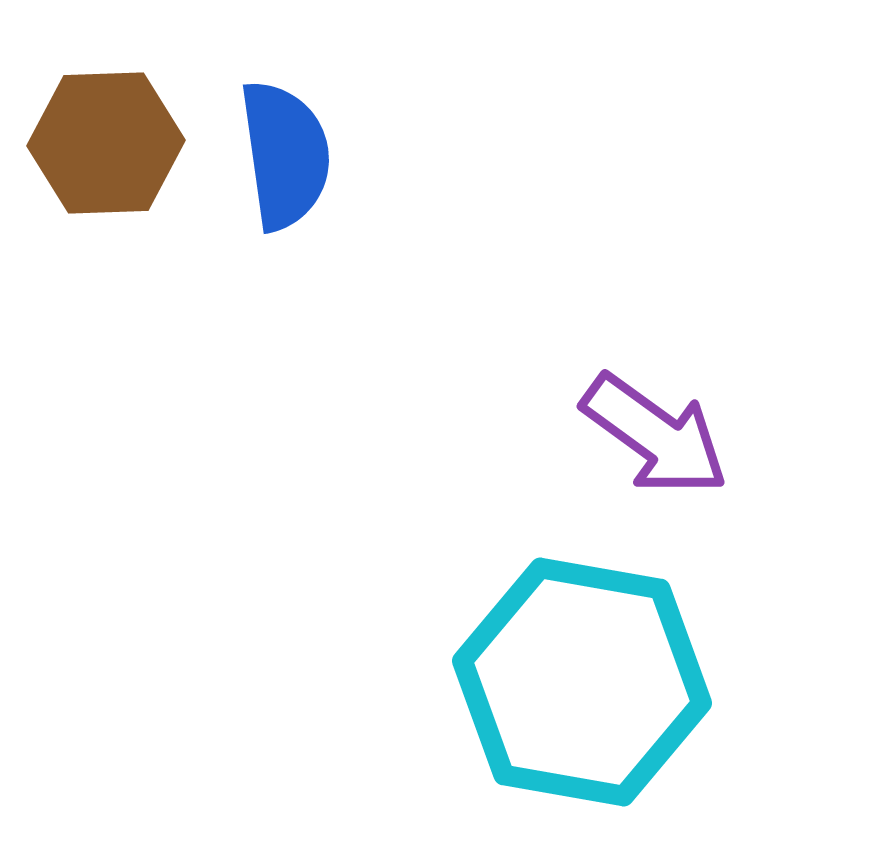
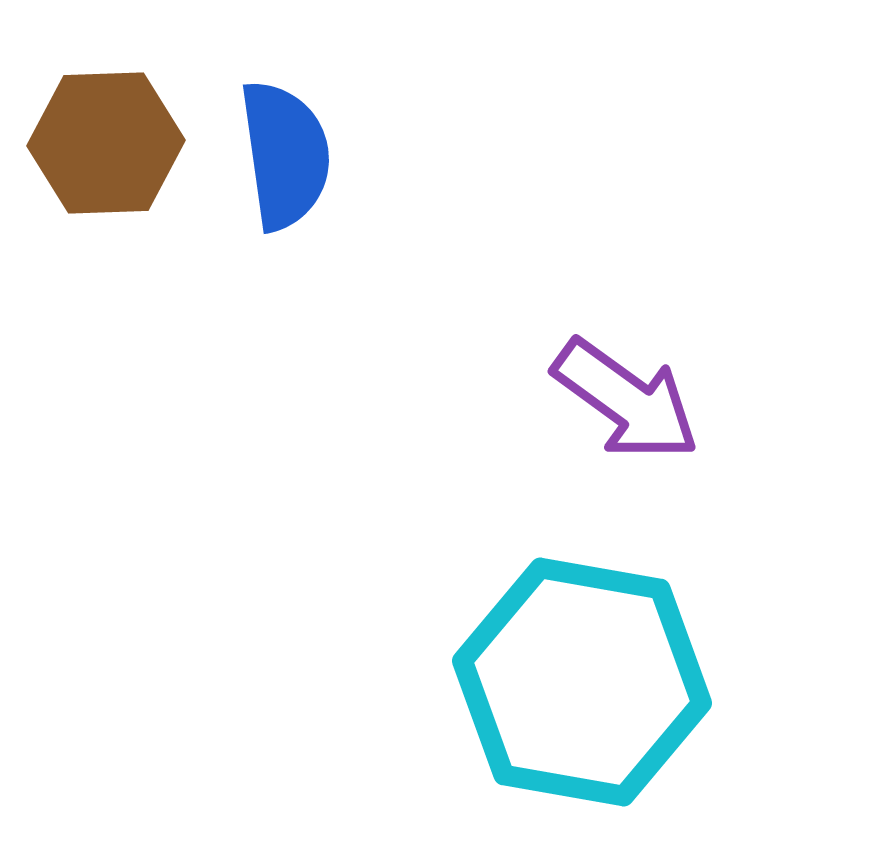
purple arrow: moved 29 px left, 35 px up
